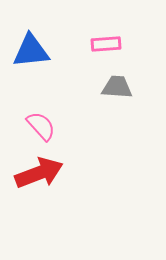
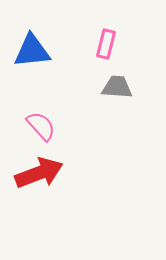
pink rectangle: rotated 72 degrees counterclockwise
blue triangle: moved 1 px right
